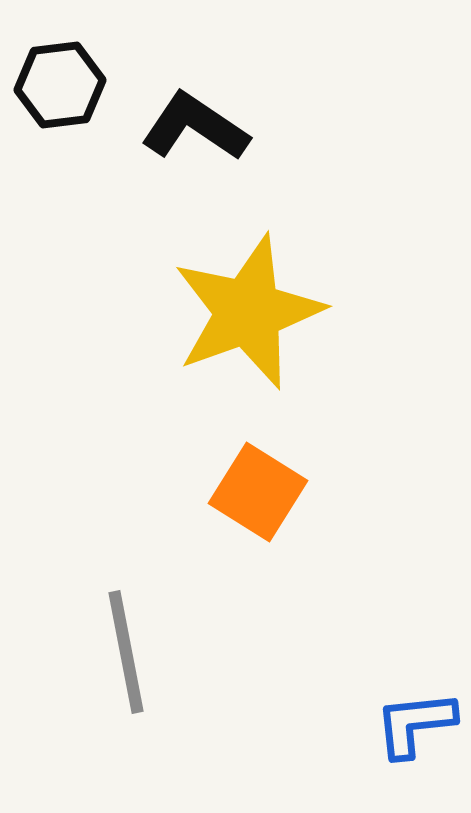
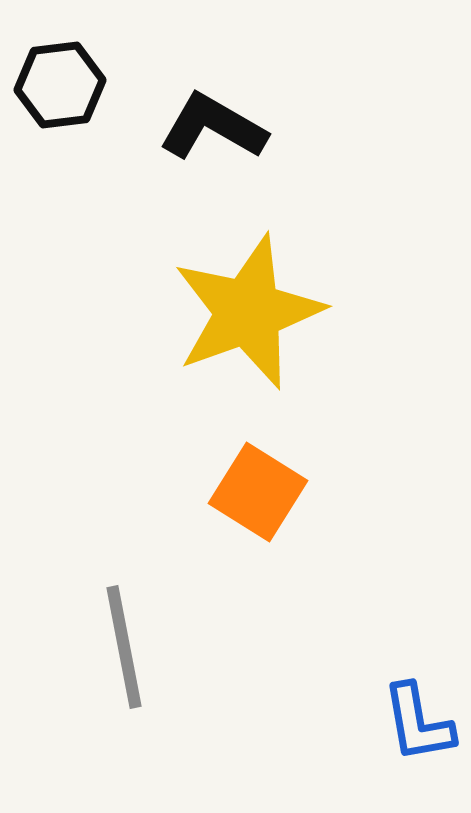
black L-shape: moved 18 px right; rotated 4 degrees counterclockwise
gray line: moved 2 px left, 5 px up
blue L-shape: moved 3 px right, 1 px up; rotated 94 degrees counterclockwise
